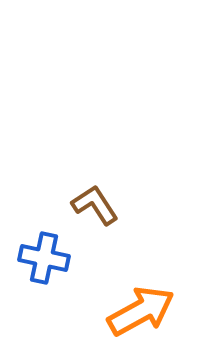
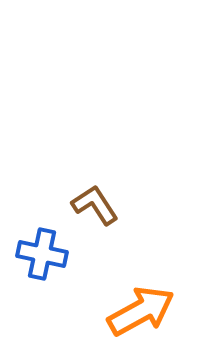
blue cross: moved 2 px left, 4 px up
